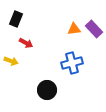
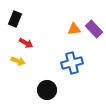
black rectangle: moved 1 px left
yellow arrow: moved 7 px right
